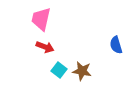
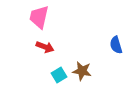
pink trapezoid: moved 2 px left, 2 px up
cyan square: moved 5 px down; rotated 21 degrees clockwise
